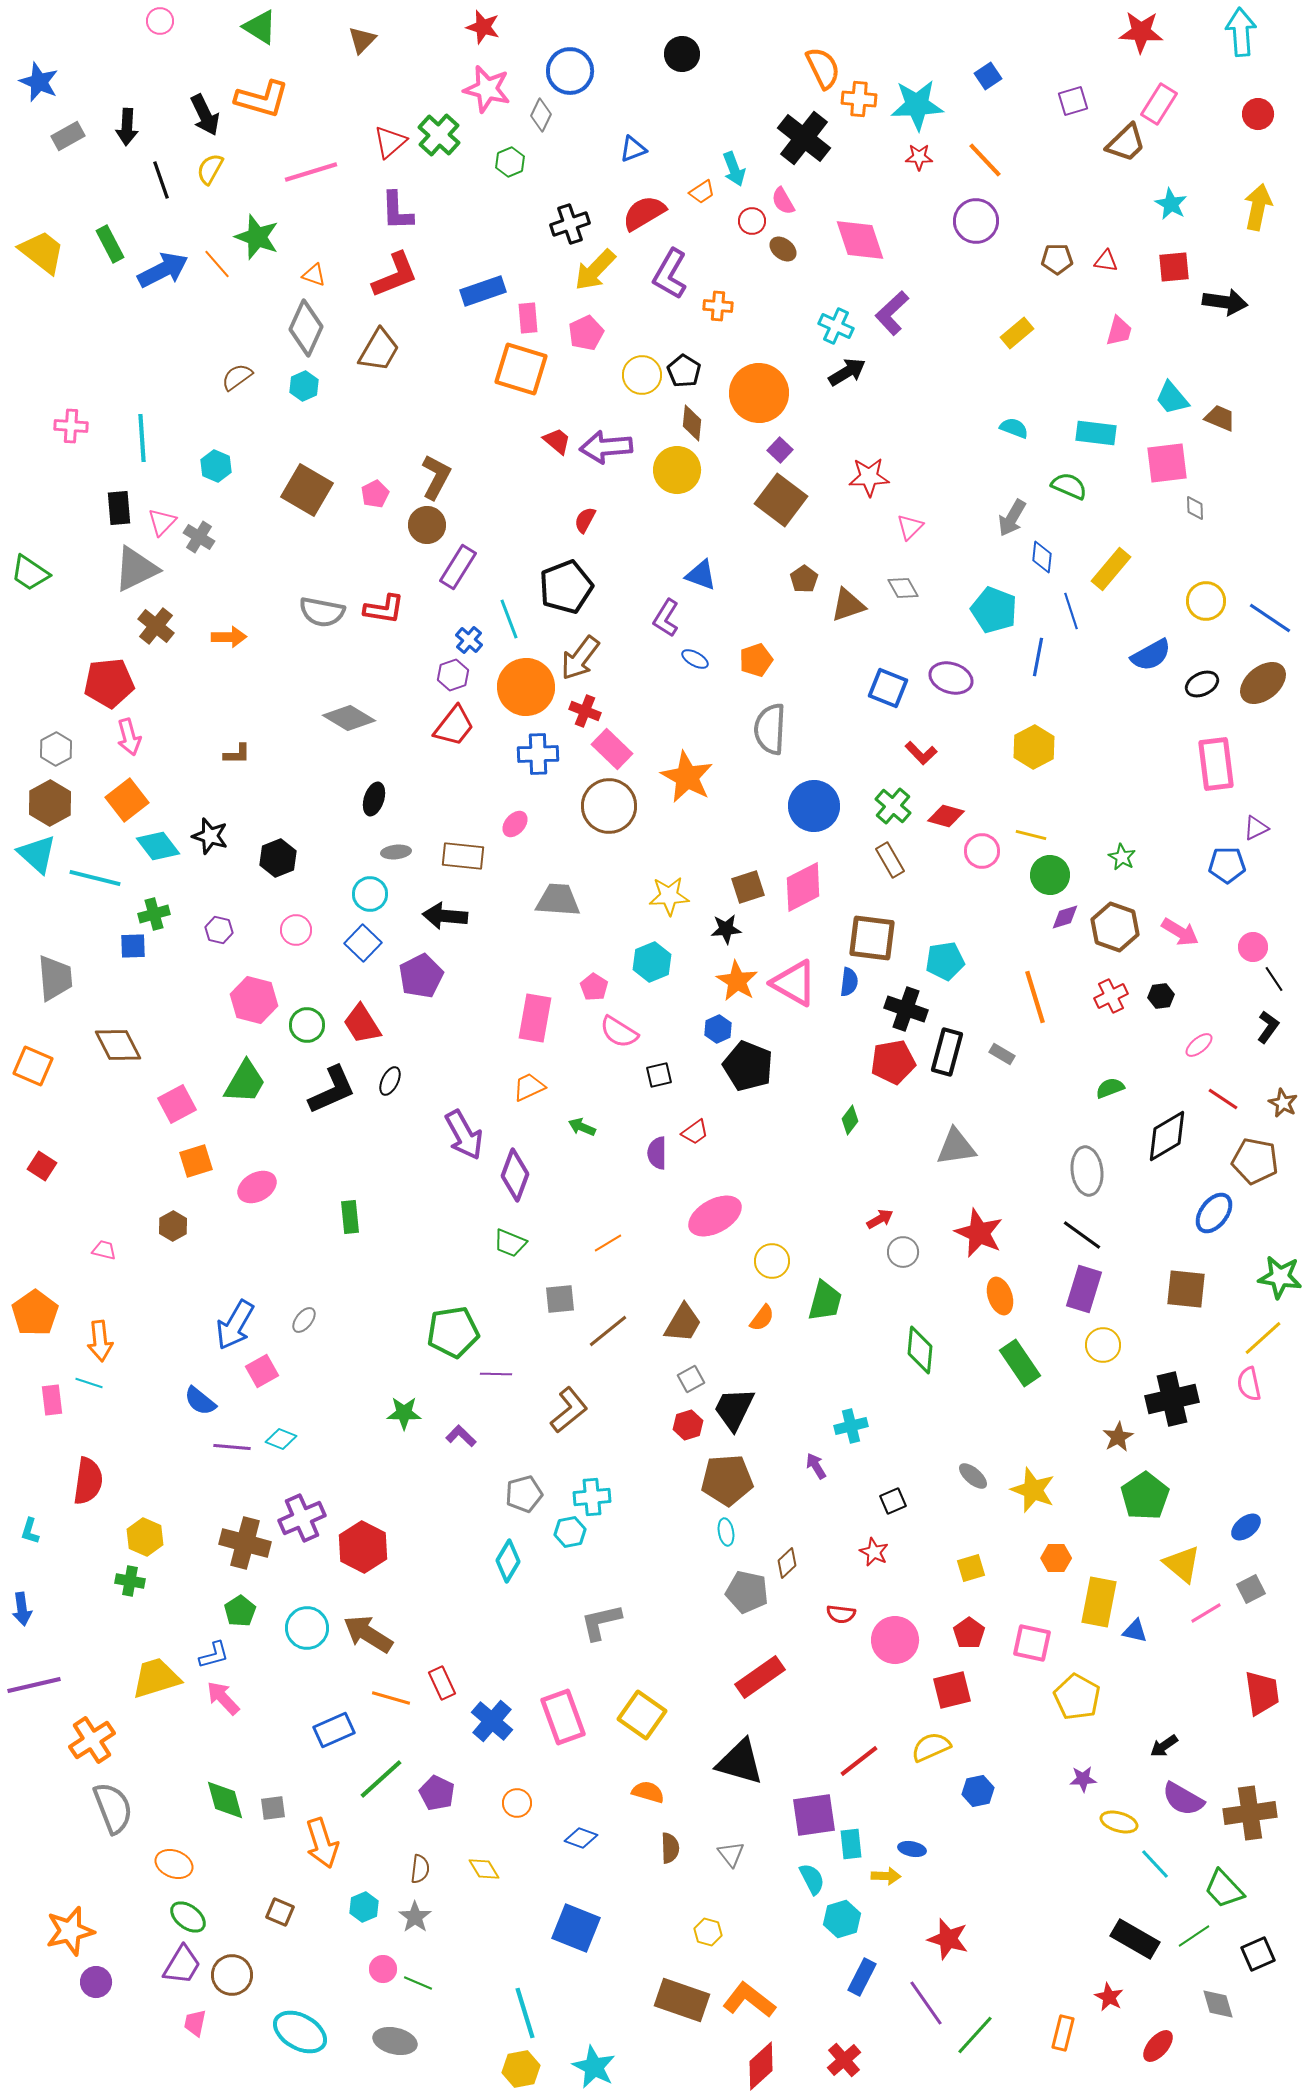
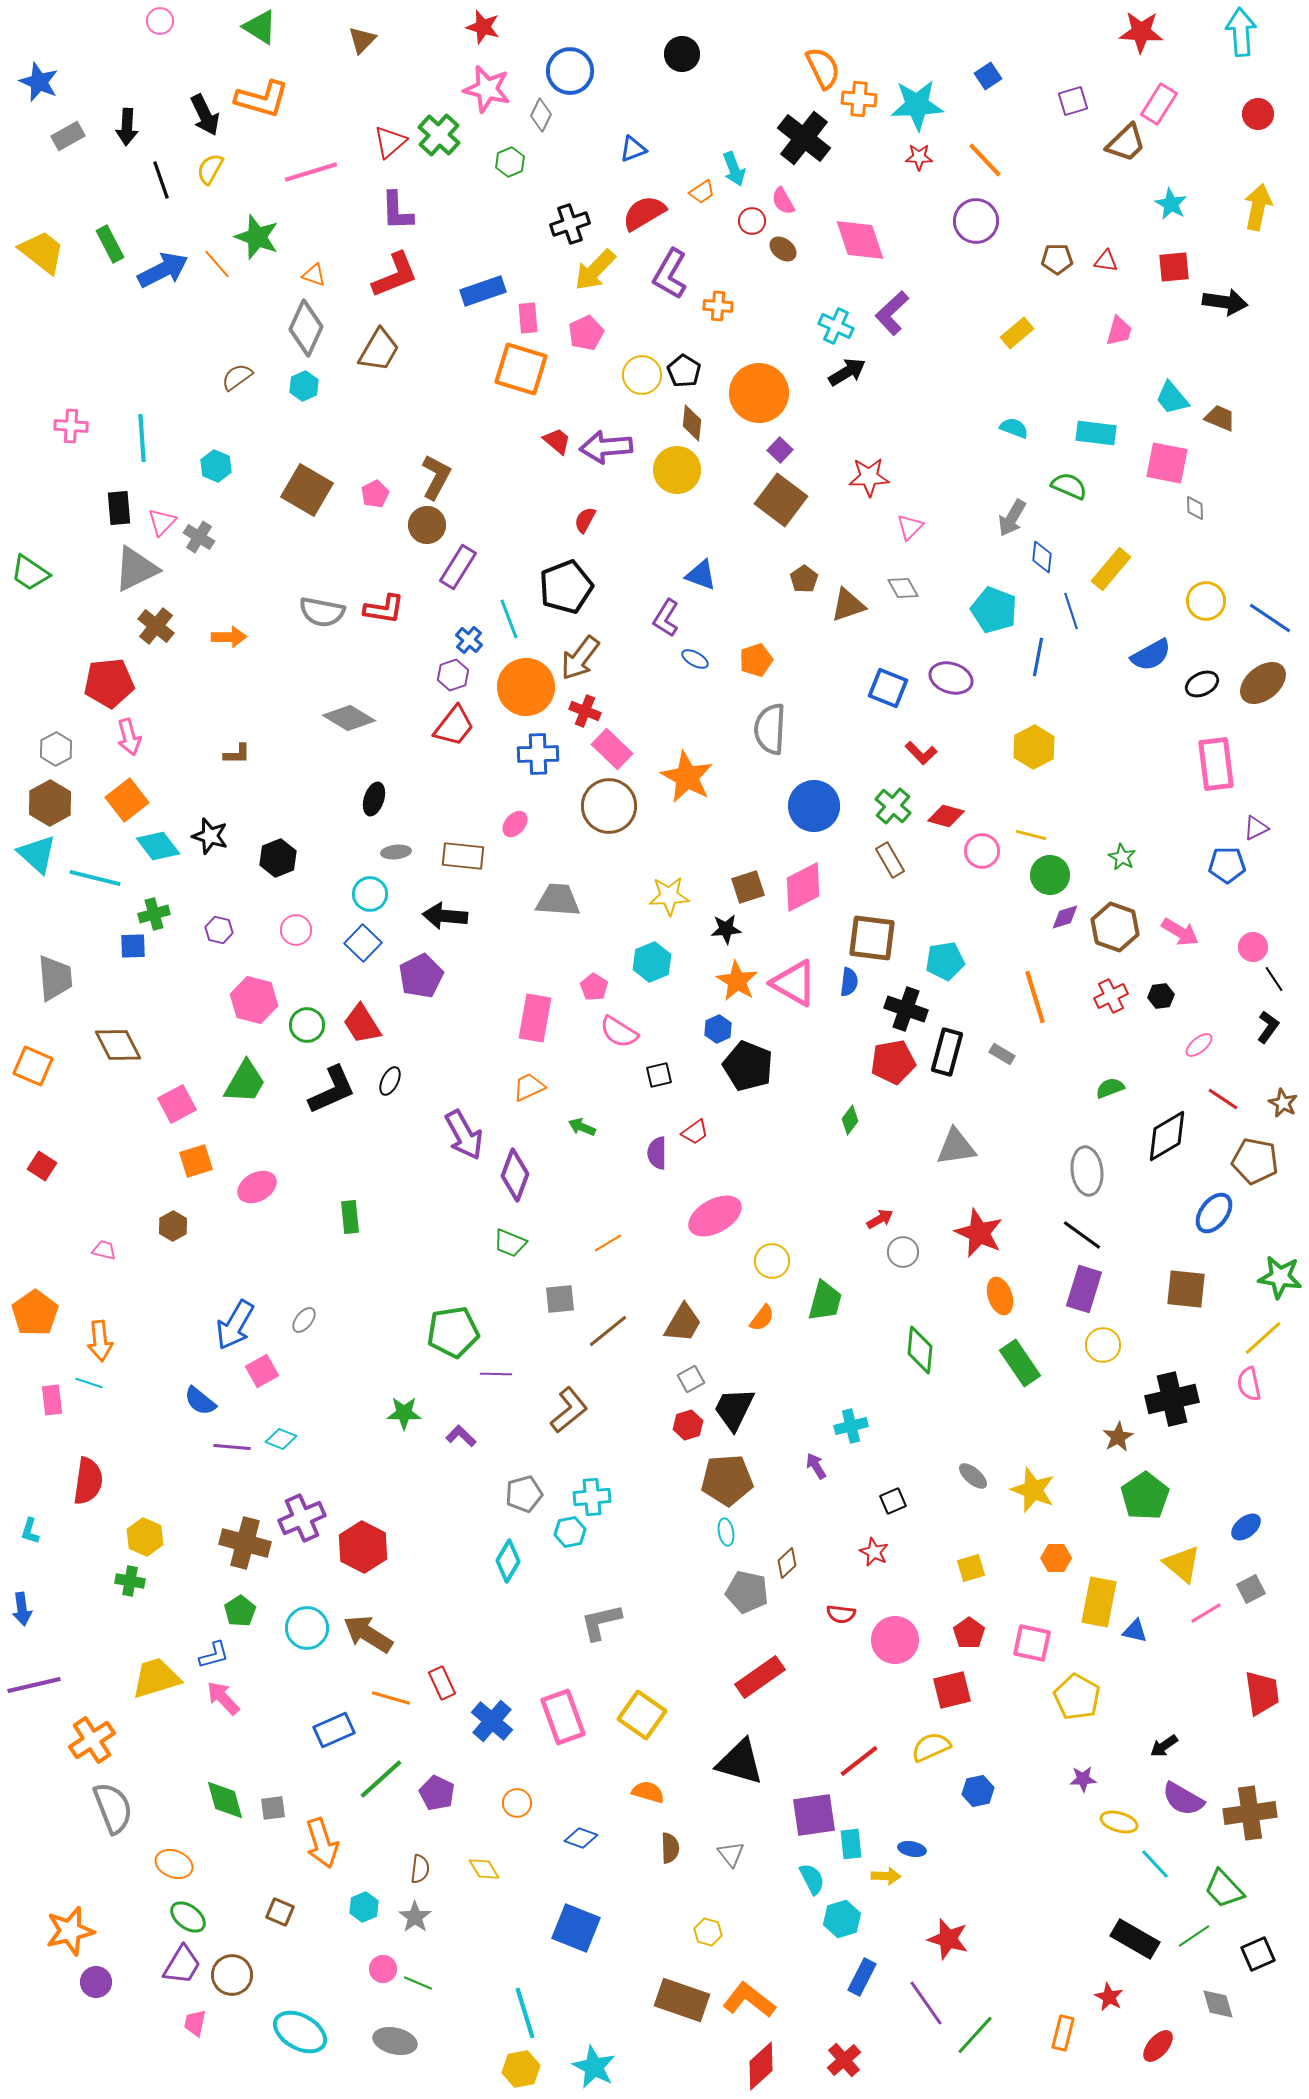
pink square at (1167, 463): rotated 18 degrees clockwise
